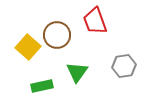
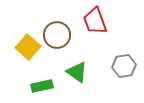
green triangle: rotated 30 degrees counterclockwise
